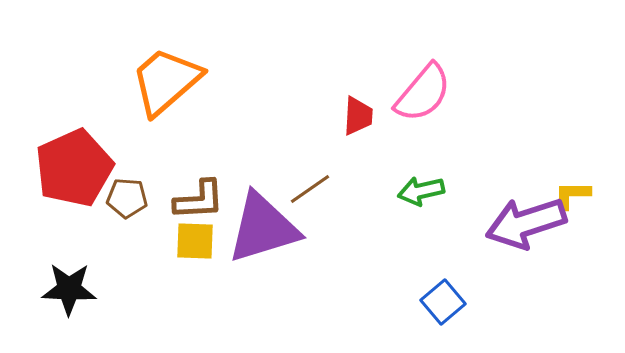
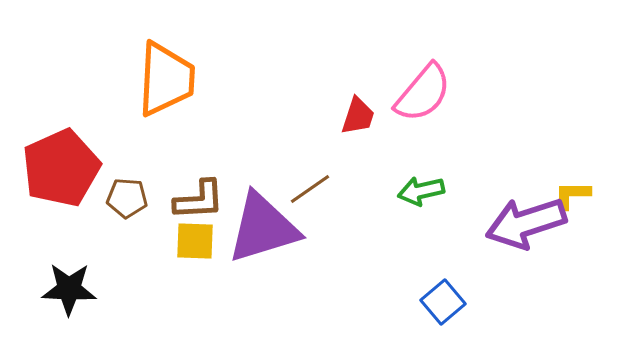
orange trapezoid: moved 2 px up; rotated 134 degrees clockwise
red trapezoid: rotated 15 degrees clockwise
red pentagon: moved 13 px left
